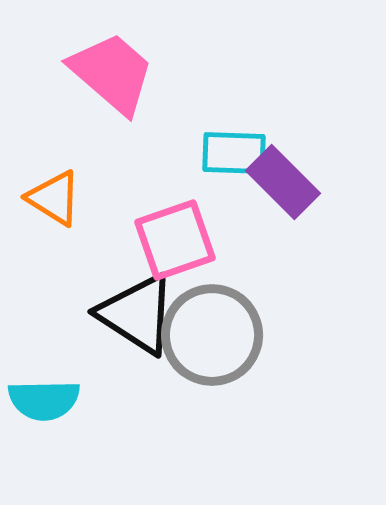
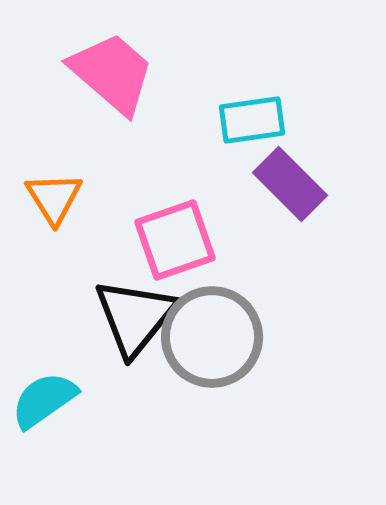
cyan rectangle: moved 18 px right, 33 px up; rotated 10 degrees counterclockwise
purple rectangle: moved 7 px right, 2 px down
orange triangle: rotated 26 degrees clockwise
black triangle: moved 2 px left, 3 px down; rotated 36 degrees clockwise
gray circle: moved 2 px down
cyan semicircle: rotated 146 degrees clockwise
